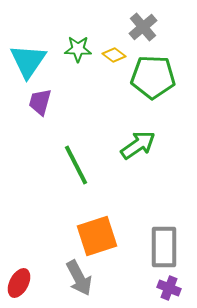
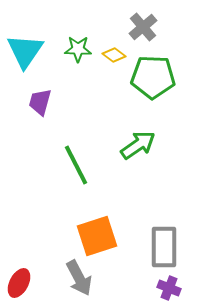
cyan triangle: moved 3 px left, 10 px up
